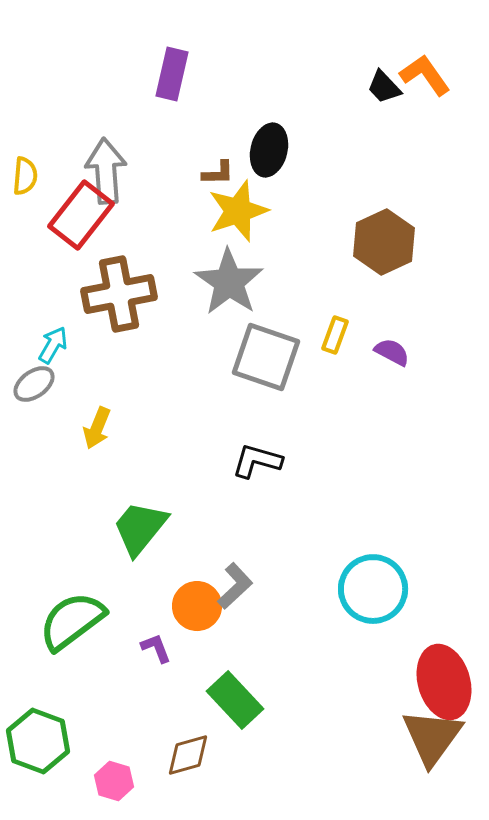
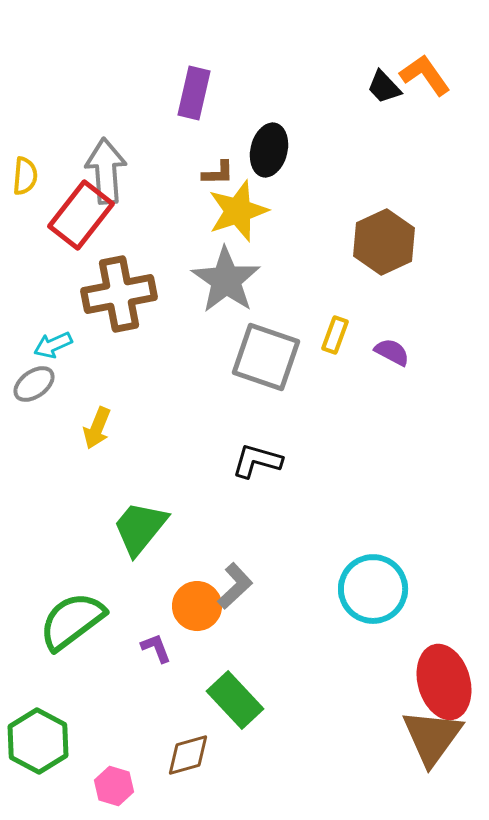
purple rectangle: moved 22 px right, 19 px down
gray star: moved 3 px left, 2 px up
cyan arrow: rotated 144 degrees counterclockwise
green hexagon: rotated 8 degrees clockwise
pink hexagon: moved 5 px down
